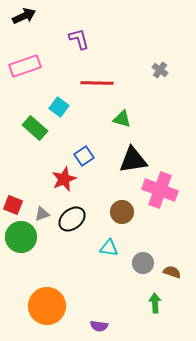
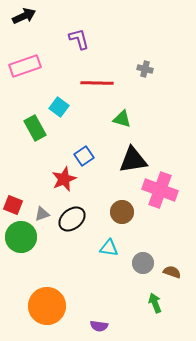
gray cross: moved 15 px left, 1 px up; rotated 21 degrees counterclockwise
green rectangle: rotated 20 degrees clockwise
green arrow: rotated 18 degrees counterclockwise
